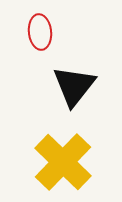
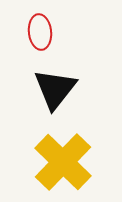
black triangle: moved 19 px left, 3 px down
